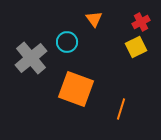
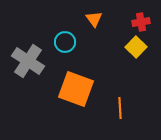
red cross: rotated 18 degrees clockwise
cyan circle: moved 2 px left
yellow square: rotated 20 degrees counterclockwise
gray cross: moved 3 px left, 3 px down; rotated 16 degrees counterclockwise
orange line: moved 1 px left, 1 px up; rotated 20 degrees counterclockwise
